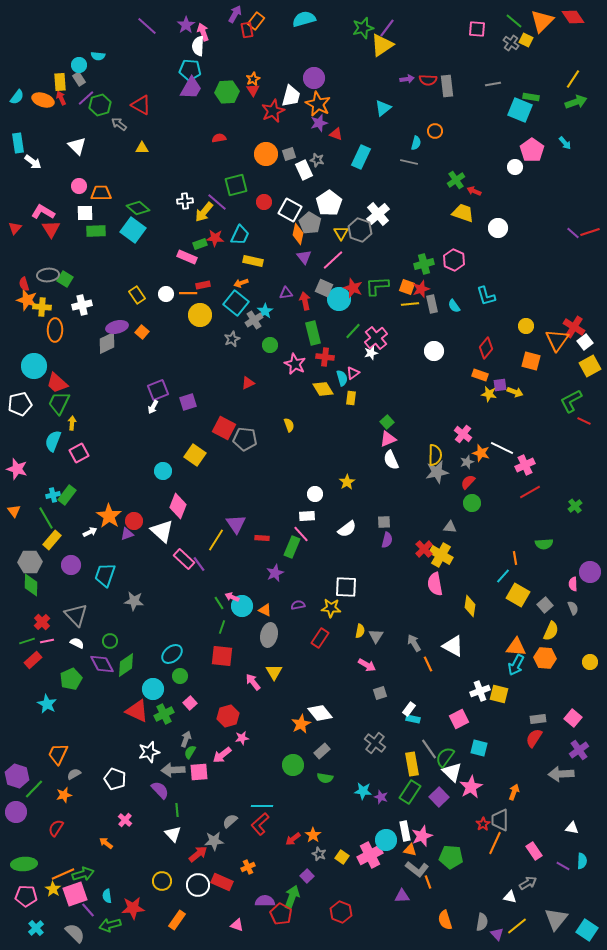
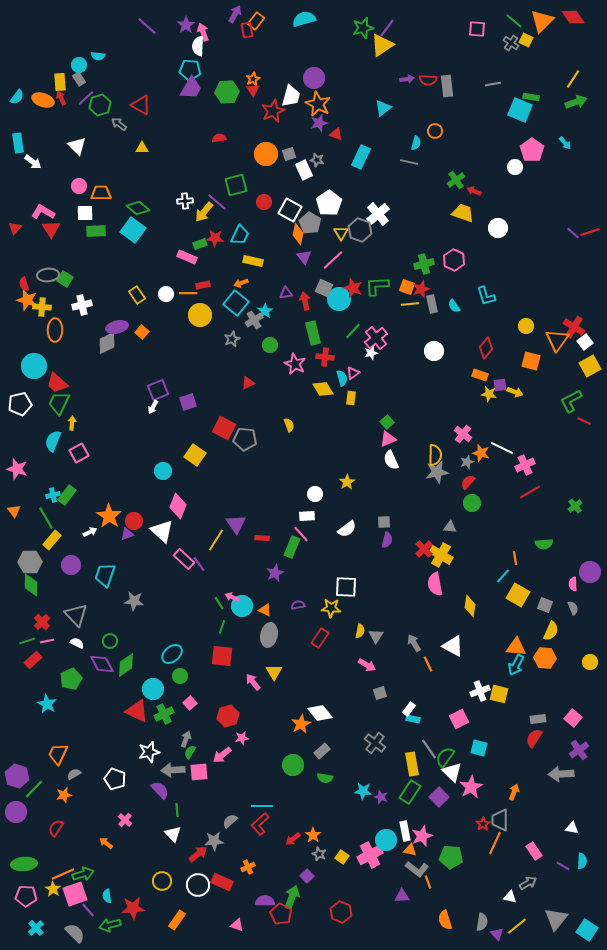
gray square at (545, 605): rotated 28 degrees counterclockwise
